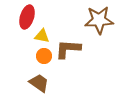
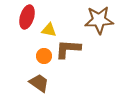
yellow triangle: moved 7 px right, 6 px up
